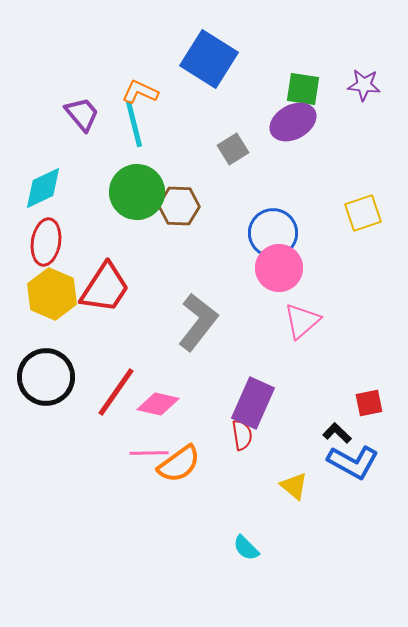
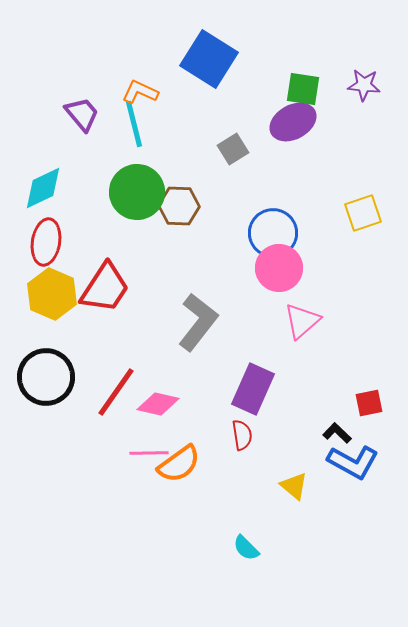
purple rectangle: moved 14 px up
